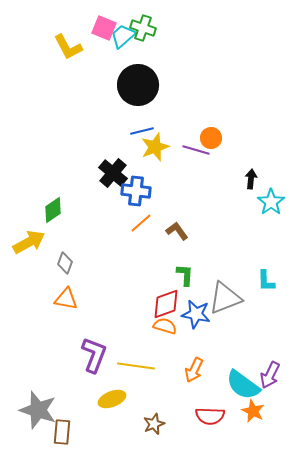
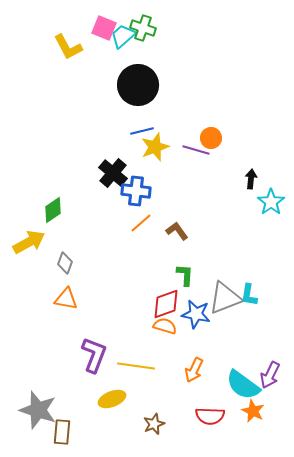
cyan L-shape: moved 17 px left, 14 px down; rotated 10 degrees clockwise
